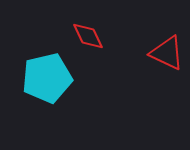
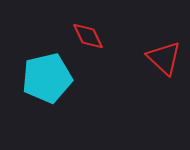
red triangle: moved 3 px left, 5 px down; rotated 18 degrees clockwise
